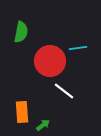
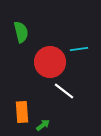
green semicircle: rotated 25 degrees counterclockwise
cyan line: moved 1 px right, 1 px down
red circle: moved 1 px down
